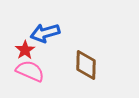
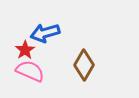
brown diamond: moved 2 px left; rotated 28 degrees clockwise
